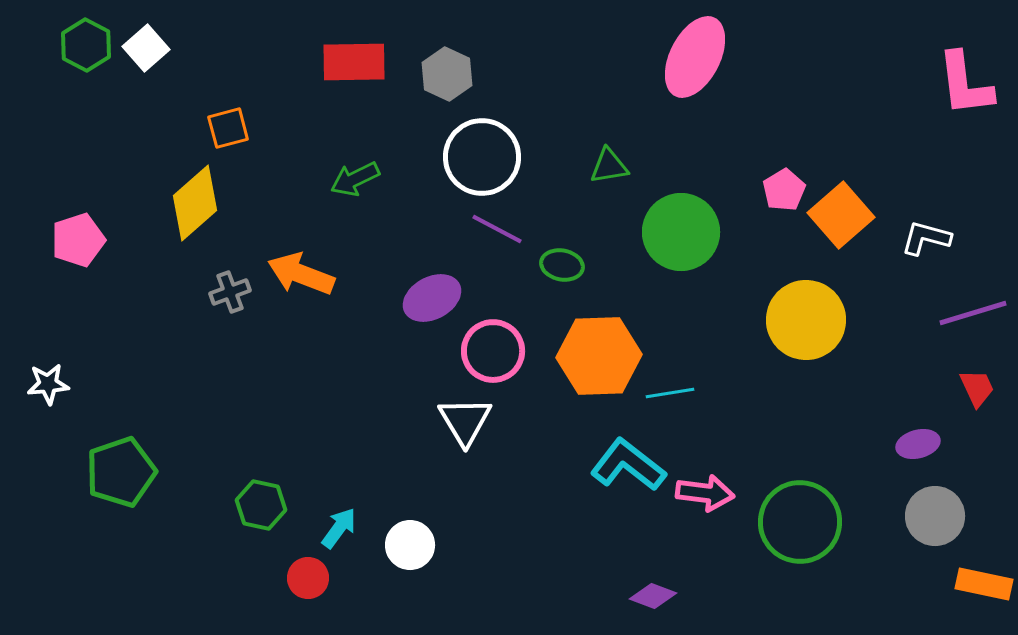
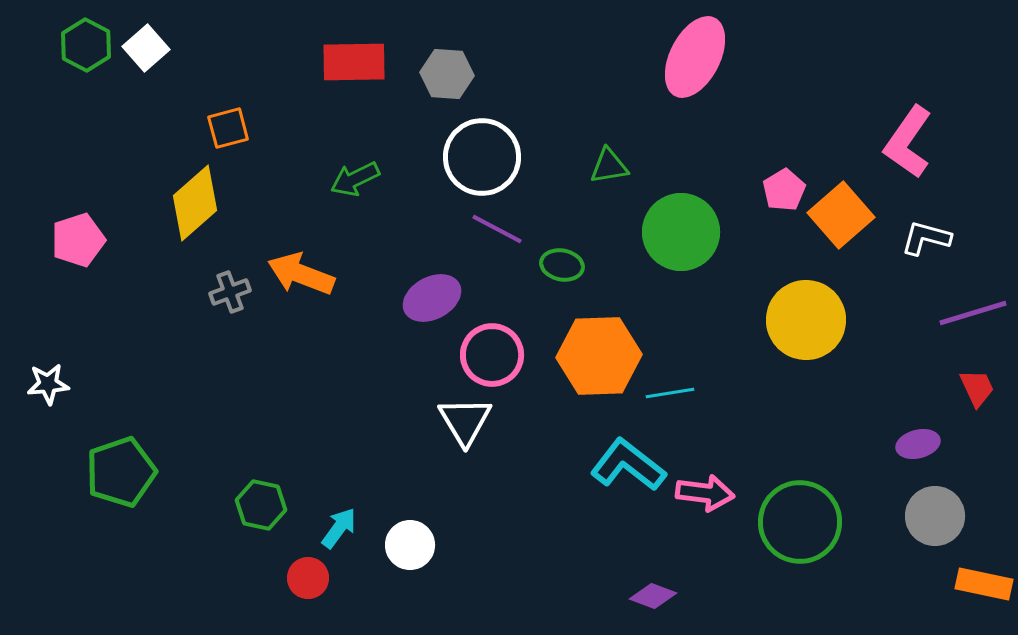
gray hexagon at (447, 74): rotated 21 degrees counterclockwise
pink L-shape at (965, 84): moved 57 px left, 58 px down; rotated 42 degrees clockwise
pink circle at (493, 351): moved 1 px left, 4 px down
